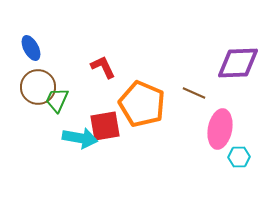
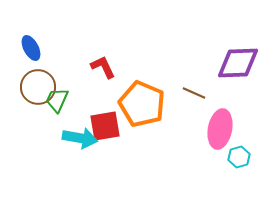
cyan hexagon: rotated 15 degrees counterclockwise
